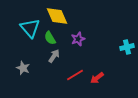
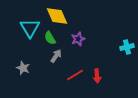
cyan triangle: rotated 10 degrees clockwise
gray arrow: moved 2 px right
red arrow: moved 2 px up; rotated 56 degrees counterclockwise
